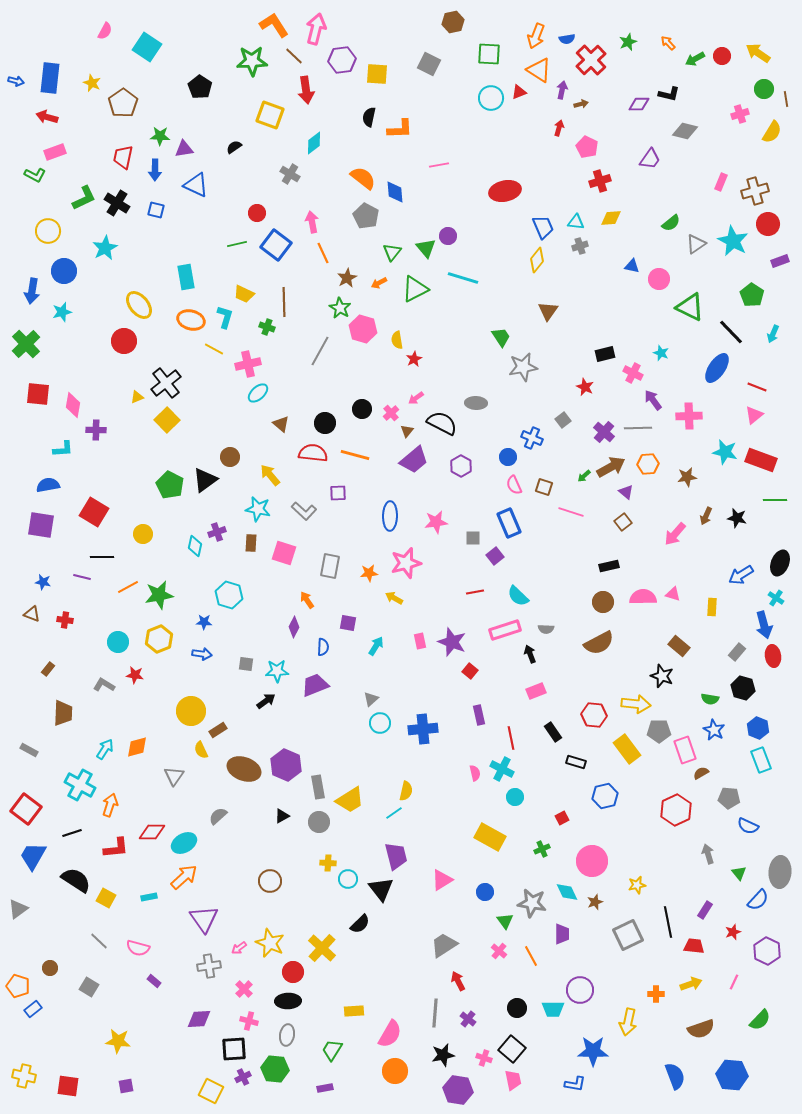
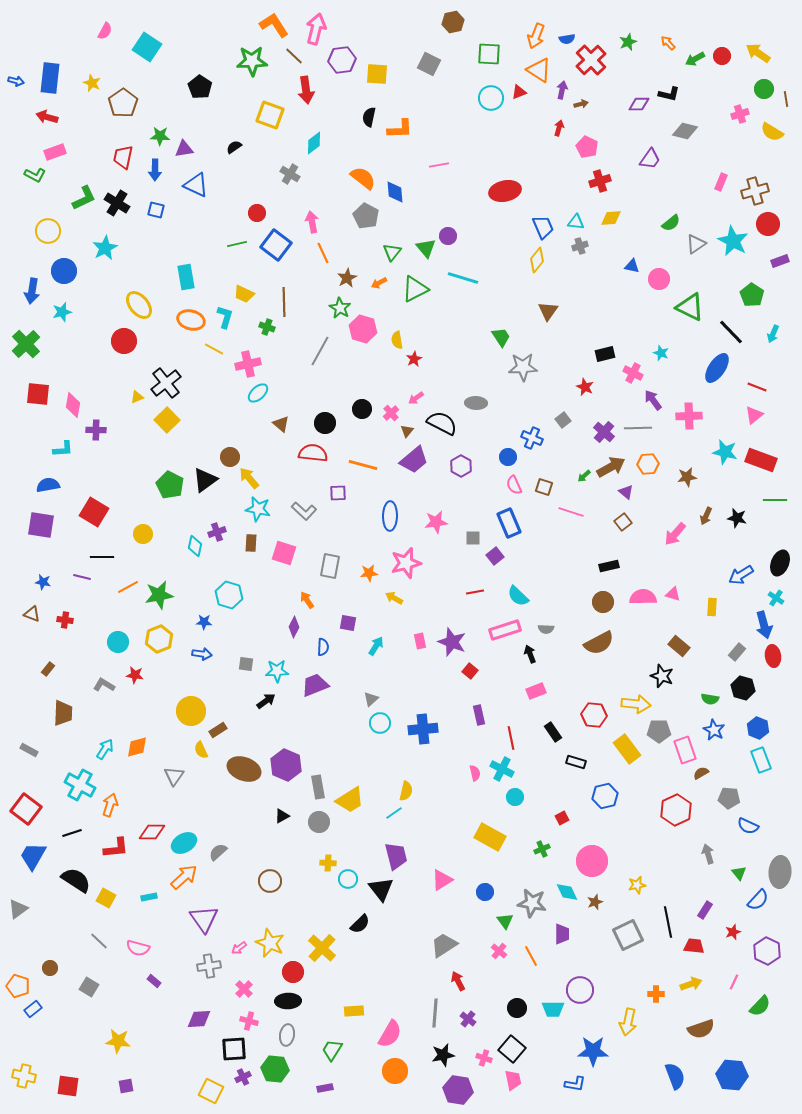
yellow semicircle at (772, 132): rotated 90 degrees clockwise
gray star at (523, 367): rotated 8 degrees clockwise
orange line at (355, 455): moved 8 px right, 10 px down
yellow arrow at (270, 475): moved 21 px left, 3 px down
gray semicircle at (218, 816): moved 36 px down
green semicircle at (760, 1020): moved 14 px up
